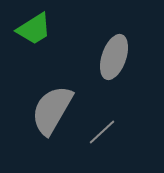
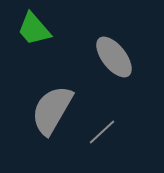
green trapezoid: rotated 81 degrees clockwise
gray ellipse: rotated 57 degrees counterclockwise
